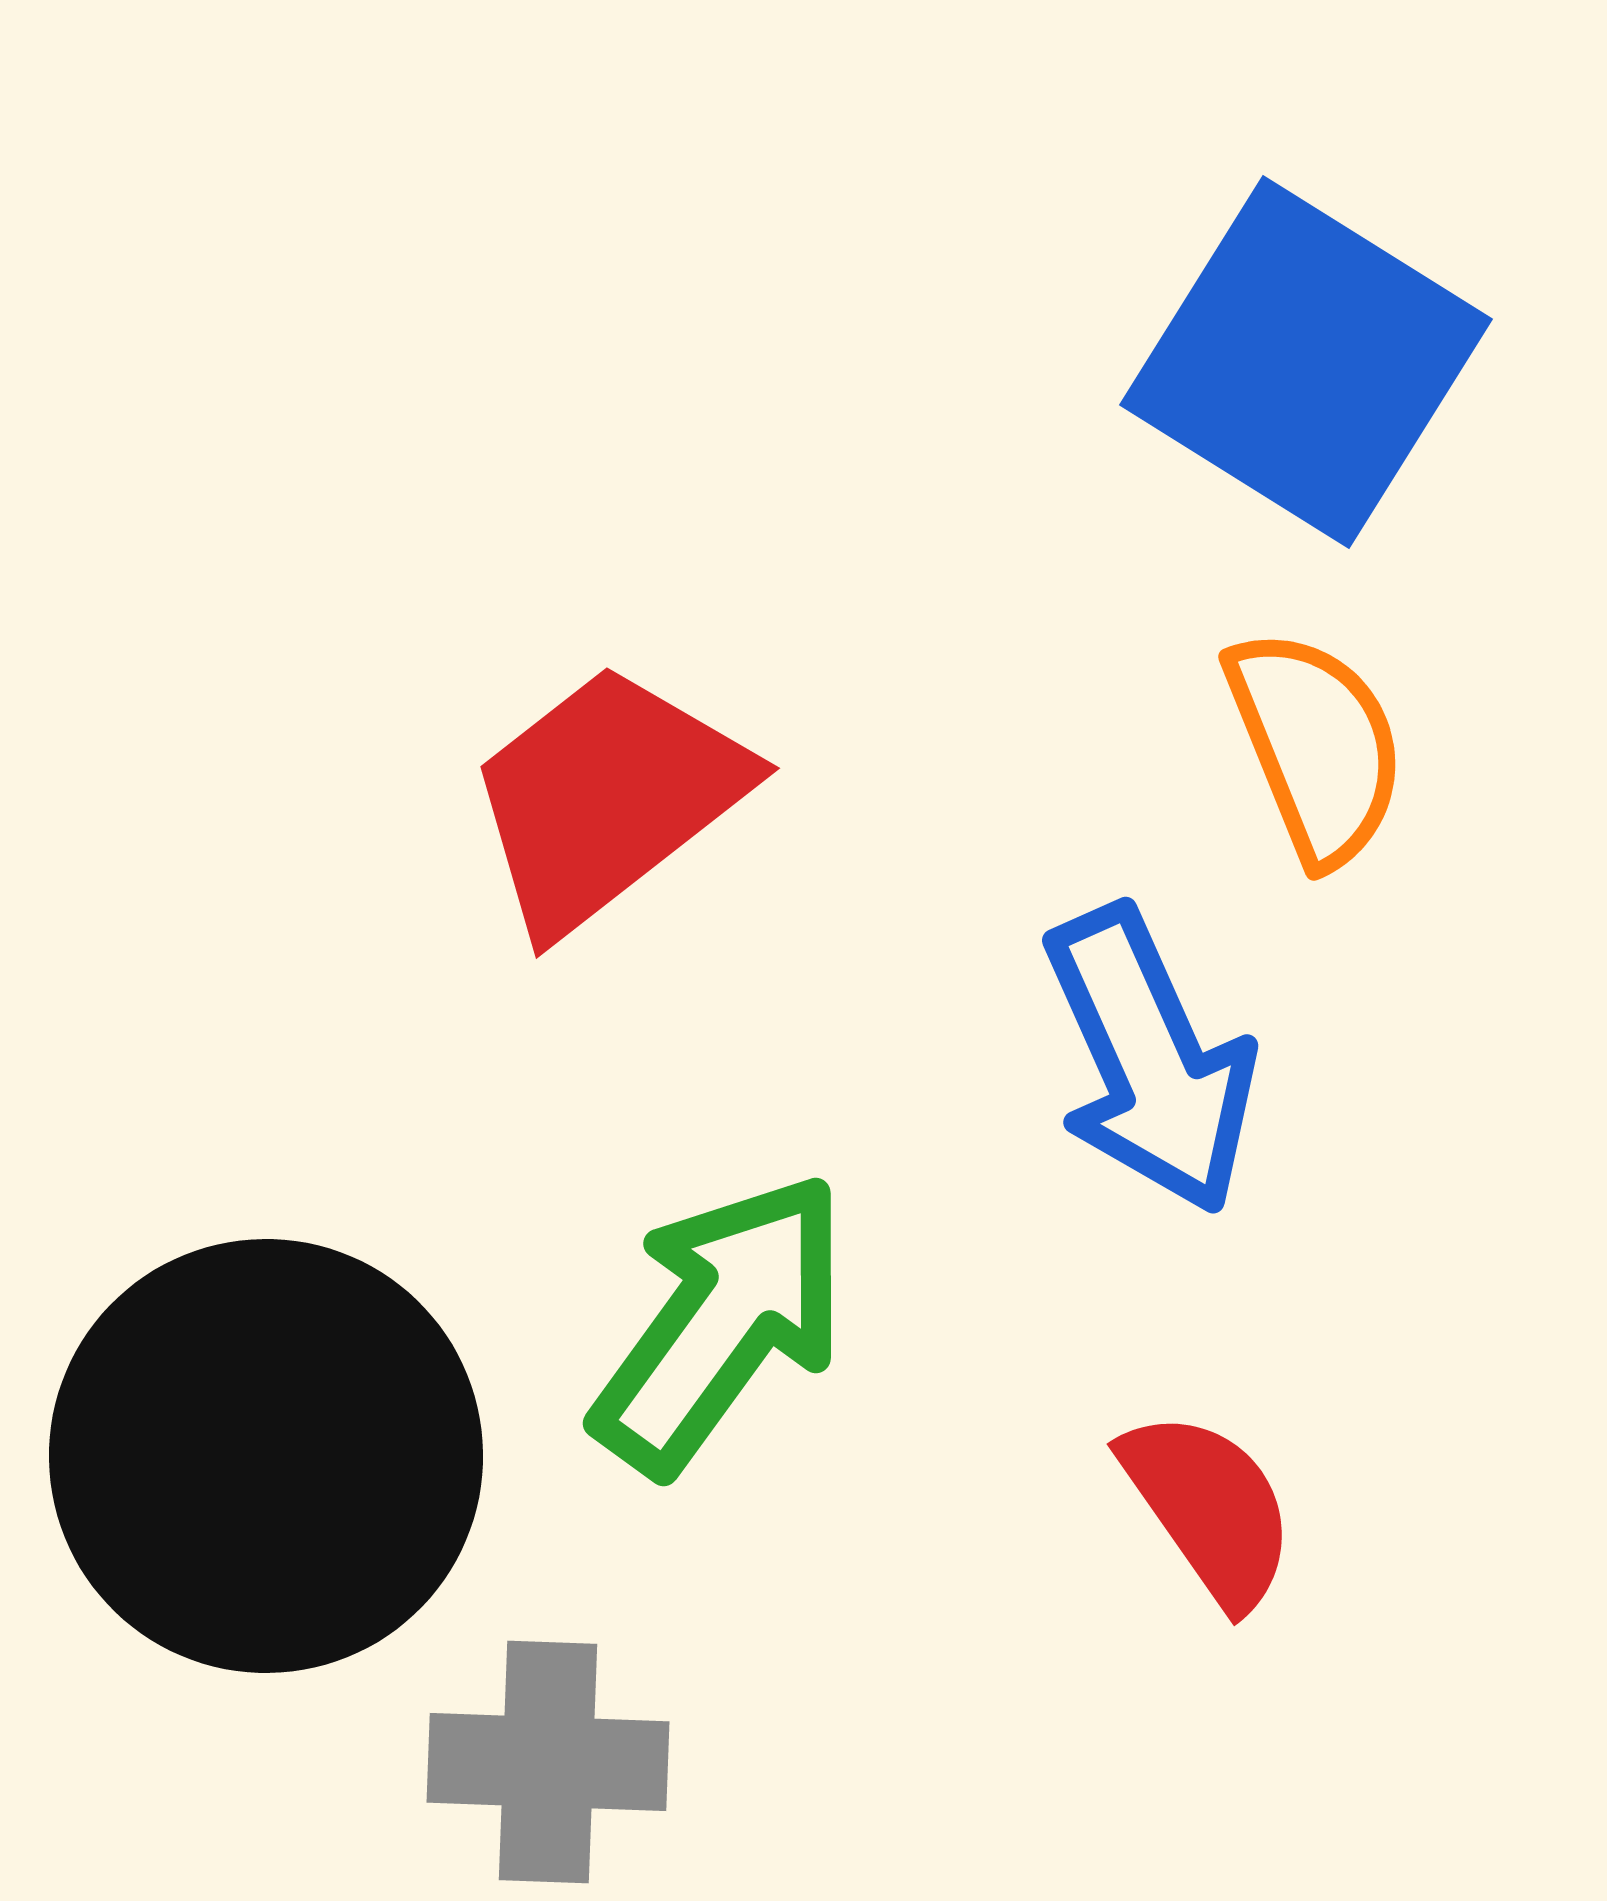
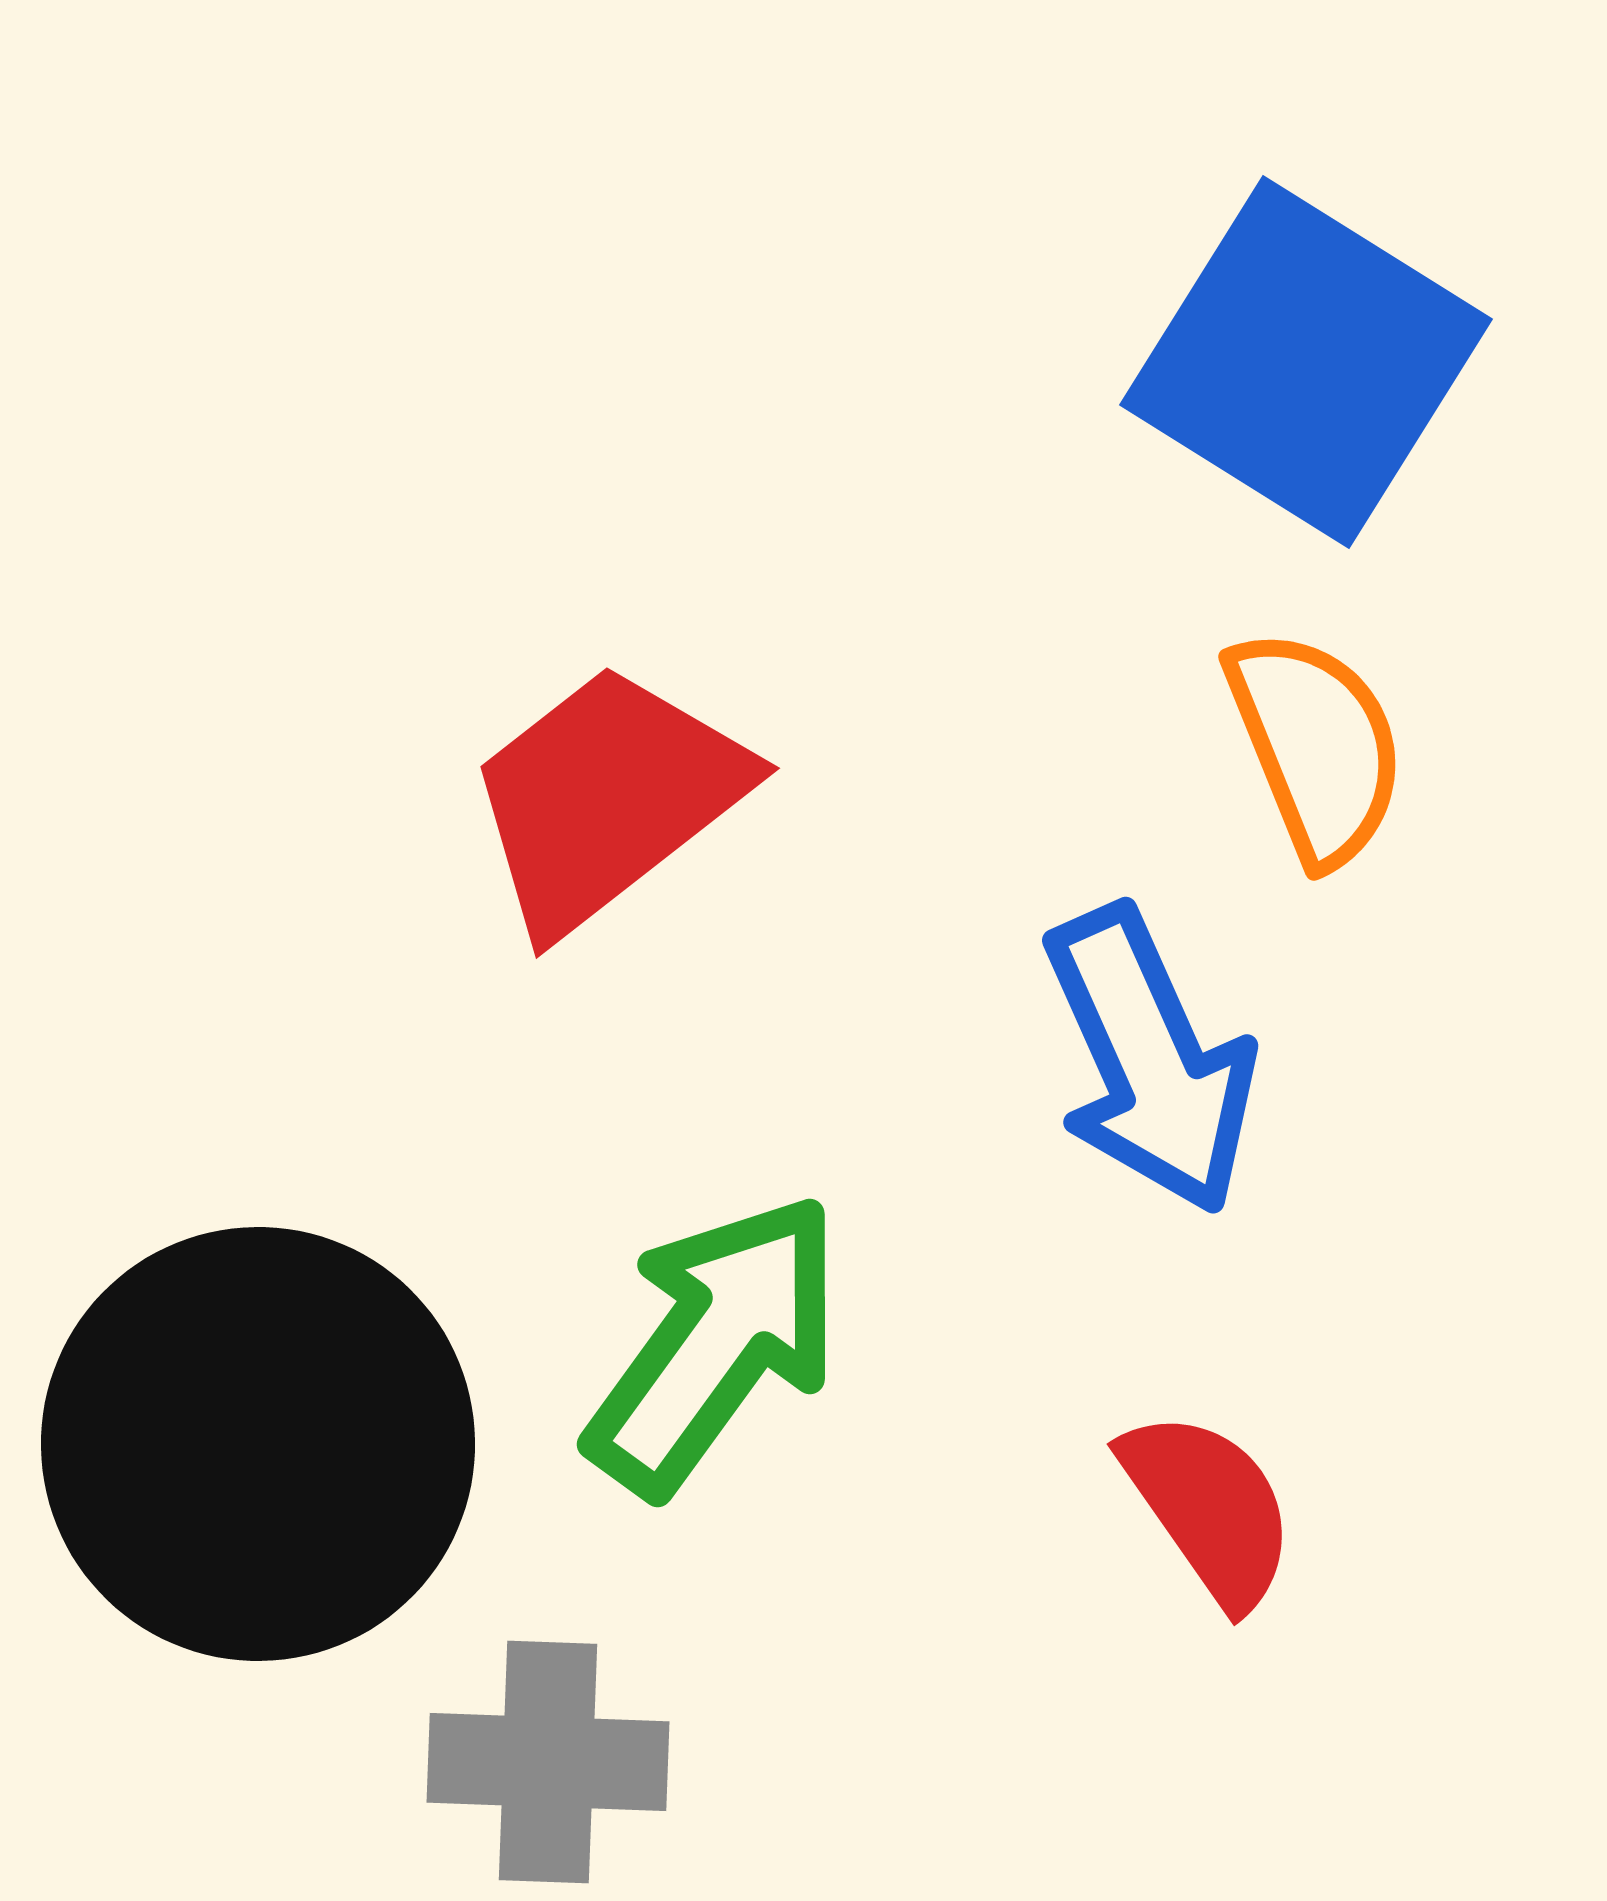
green arrow: moved 6 px left, 21 px down
black circle: moved 8 px left, 12 px up
